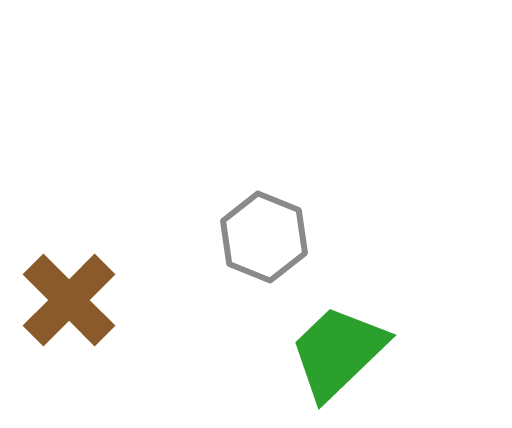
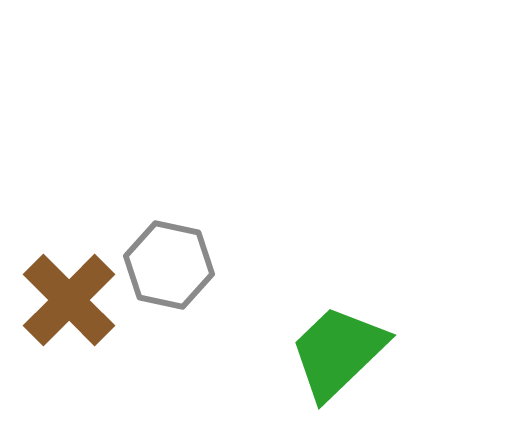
gray hexagon: moved 95 px left, 28 px down; rotated 10 degrees counterclockwise
